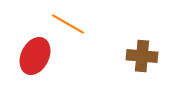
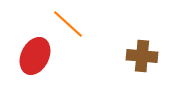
orange line: rotated 12 degrees clockwise
